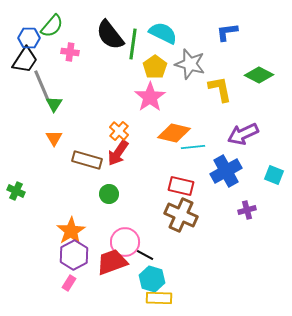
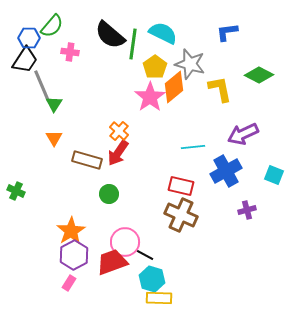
black semicircle: rotated 12 degrees counterclockwise
orange diamond: moved 46 px up; rotated 52 degrees counterclockwise
